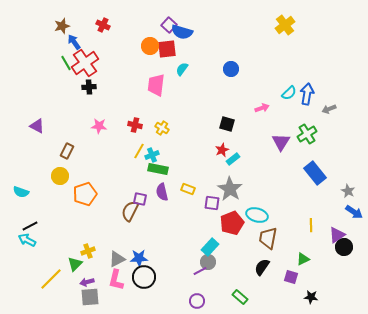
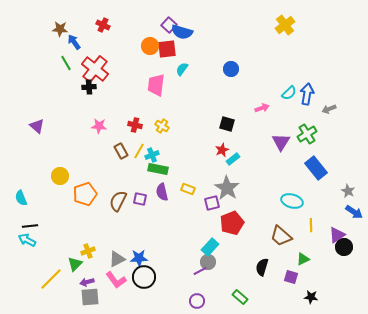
brown star at (62, 26): moved 2 px left, 3 px down; rotated 21 degrees clockwise
red cross at (85, 63): moved 10 px right, 6 px down; rotated 16 degrees counterclockwise
purple triangle at (37, 126): rotated 14 degrees clockwise
yellow cross at (162, 128): moved 2 px up
brown rectangle at (67, 151): moved 54 px right; rotated 56 degrees counterclockwise
blue rectangle at (315, 173): moved 1 px right, 5 px up
gray star at (230, 189): moved 3 px left, 1 px up
cyan semicircle at (21, 192): moved 6 px down; rotated 49 degrees clockwise
purple square at (212, 203): rotated 21 degrees counterclockwise
brown semicircle at (130, 211): moved 12 px left, 10 px up
cyan ellipse at (257, 215): moved 35 px right, 14 px up
black line at (30, 226): rotated 21 degrees clockwise
brown trapezoid at (268, 238): moved 13 px right, 2 px up; rotated 60 degrees counterclockwise
black semicircle at (262, 267): rotated 18 degrees counterclockwise
pink L-shape at (116, 280): rotated 50 degrees counterclockwise
